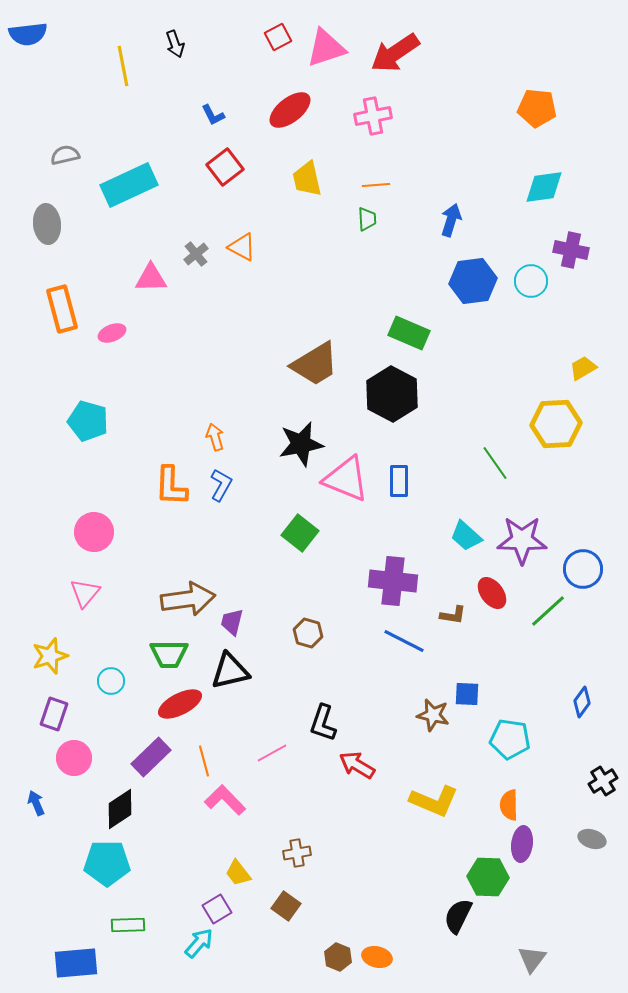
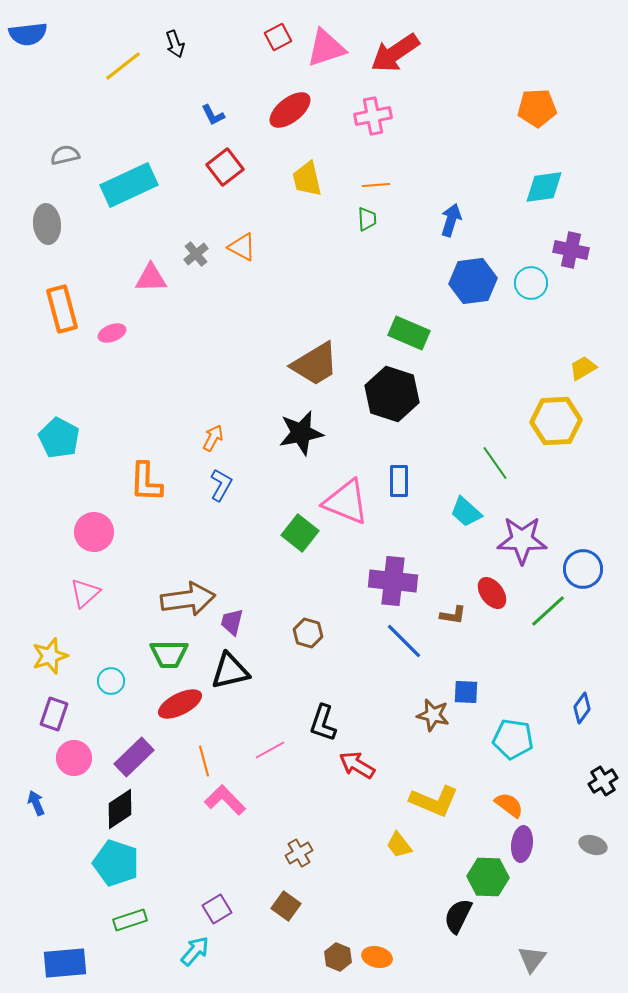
yellow line at (123, 66): rotated 63 degrees clockwise
orange pentagon at (537, 108): rotated 9 degrees counterclockwise
cyan circle at (531, 281): moved 2 px down
black hexagon at (392, 394): rotated 10 degrees counterclockwise
cyan pentagon at (88, 421): moved 29 px left, 17 px down; rotated 12 degrees clockwise
yellow hexagon at (556, 424): moved 3 px up
orange arrow at (215, 437): moved 2 px left, 1 px down; rotated 44 degrees clockwise
black star at (301, 444): moved 11 px up
pink triangle at (346, 479): moved 23 px down
orange L-shape at (171, 486): moved 25 px left, 4 px up
cyan trapezoid at (466, 536): moved 24 px up
pink triangle at (85, 593): rotated 8 degrees clockwise
blue line at (404, 641): rotated 18 degrees clockwise
blue square at (467, 694): moved 1 px left, 2 px up
blue diamond at (582, 702): moved 6 px down
cyan pentagon at (510, 739): moved 3 px right
pink line at (272, 753): moved 2 px left, 3 px up
purple rectangle at (151, 757): moved 17 px left
orange semicircle at (509, 805): rotated 128 degrees clockwise
gray ellipse at (592, 839): moved 1 px right, 6 px down
brown cross at (297, 853): moved 2 px right; rotated 20 degrees counterclockwise
cyan pentagon at (107, 863): moved 9 px right; rotated 18 degrees clockwise
yellow trapezoid at (238, 873): moved 161 px right, 28 px up
green rectangle at (128, 925): moved 2 px right, 5 px up; rotated 16 degrees counterclockwise
cyan arrow at (199, 943): moved 4 px left, 8 px down
blue rectangle at (76, 963): moved 11 px left
